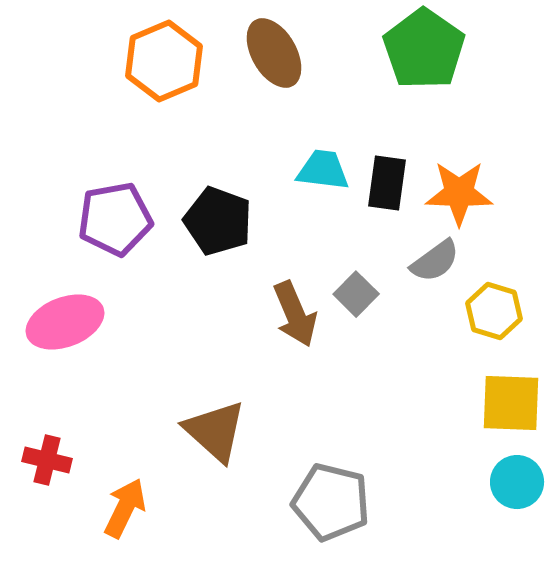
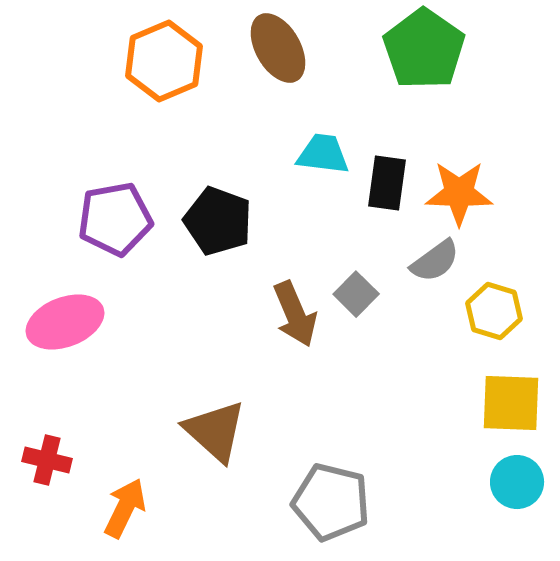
brown ellipse: moved 4 px right, 5 px up
cyan trapezoid: moved 16 px up
